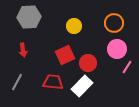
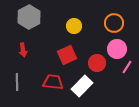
gray hexagon: rotated 25 degrees counterclockwise
red square: moved 2 px right
red circle: moved 9 px right
gray line: rotated 30 degrees counterclockwise
